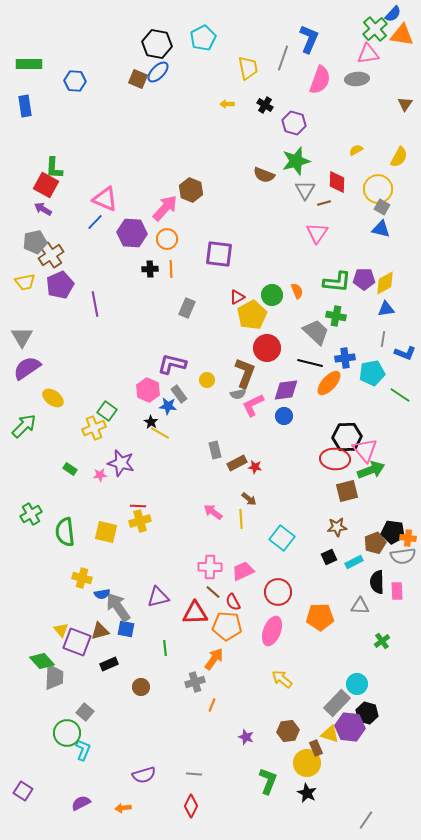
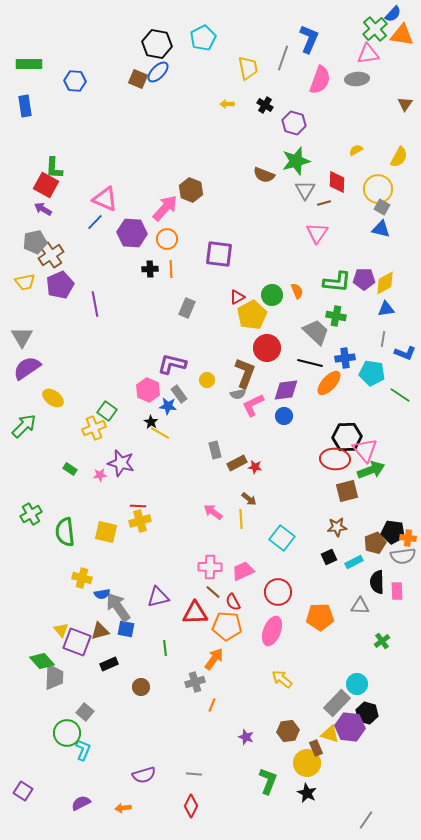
cyan pentagon at (372, 373): rotated 20 degrees clockwise
